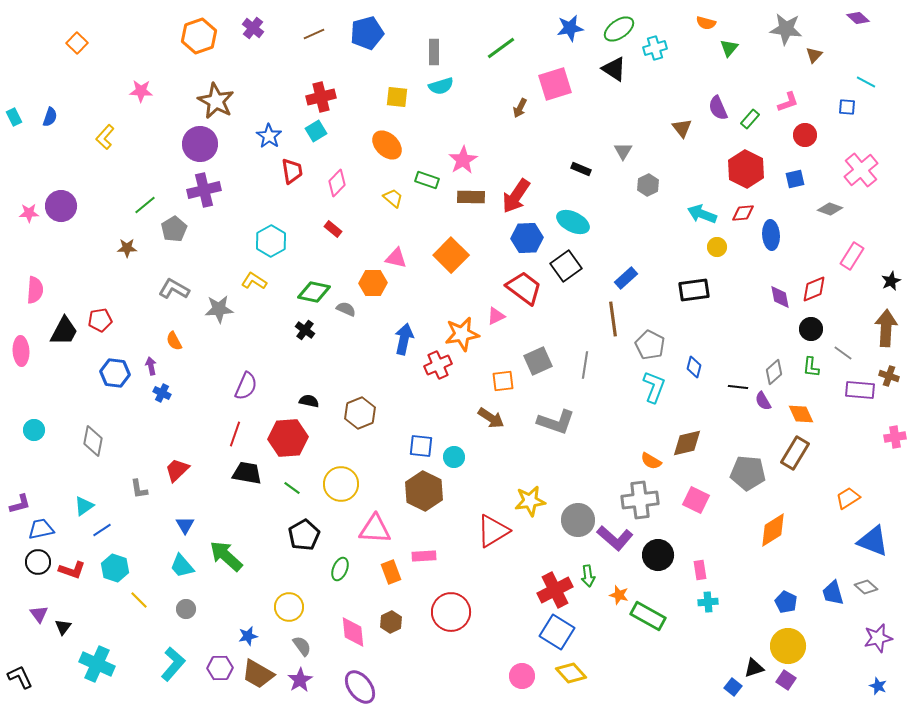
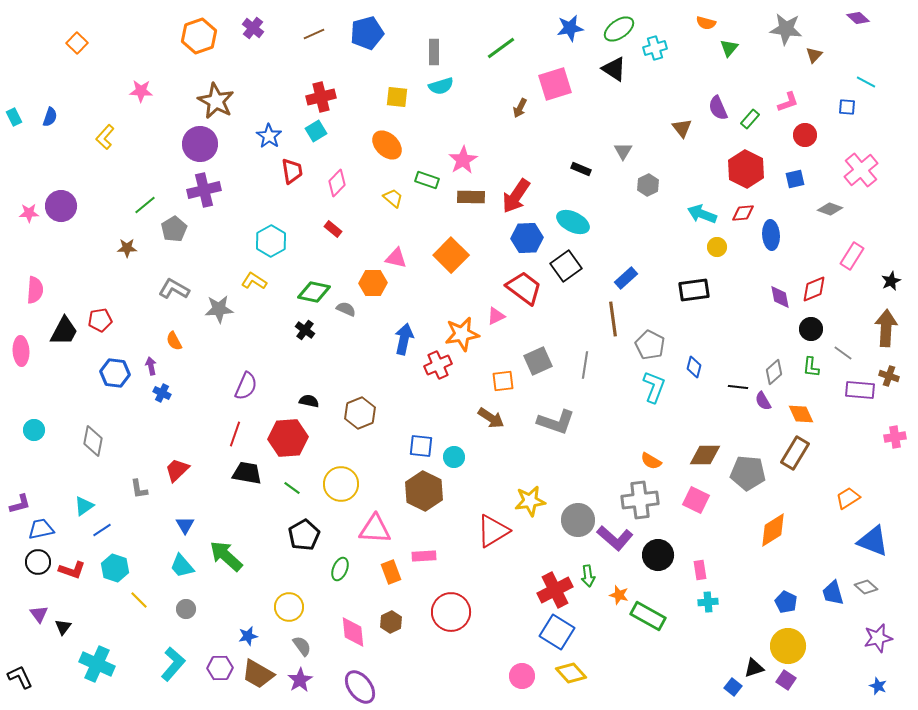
brown diamond at (687, 443): moved 18 px right, 12 px down; rotated 12 degrees clockwise
